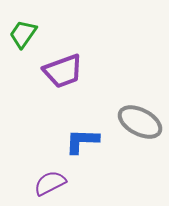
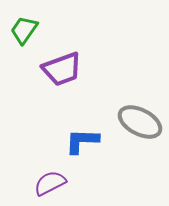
green trapezoid: moved 1 px right, 4 px up
purple trapezoid: moved 1 px left, 2 px up
